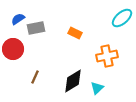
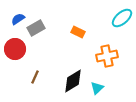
gray rectangle: rotated 18 degrees counterclockwise
orange rectangle: moved 3 px right, 1 px up
red circle: moved 2 px right
